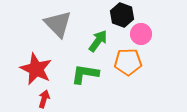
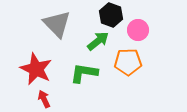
black hexagon: moved 11 px left
gray triangle: moved 1 px left
pink circle: moved 3 px left, 4 px up
green arrow: rotated 15 degrees clockwise
green L-shape: moved 1 px left, 1 px up
red arrow: rotated 42 degrees counterclockwise
